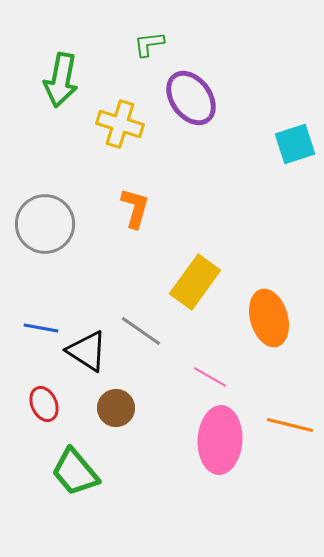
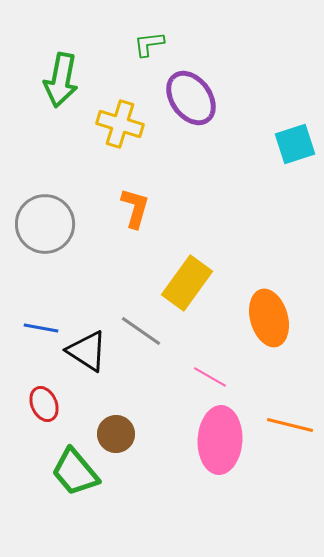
yellow rectangle: moved 8 px left, 1 px down
brown circle: moved 26 px down
